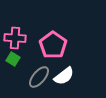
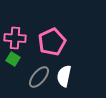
pink pentagon: moved 1 px left, 3 px up; rotated 12 degrees clockwise
white semicircle: rotated 140 degrees clockwise
